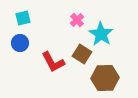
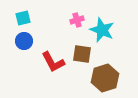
pink cross: rotated 24 degrees clockwise
cyan star: moved 1 px right, 4 px up; rotated 10 degrees counterclockwise
blue circle: moved 4 px right, 2 px up
brown square: rotated 24 degrees counterclockwise
brown hexagon: rotated 16 degrees counterclockwise
